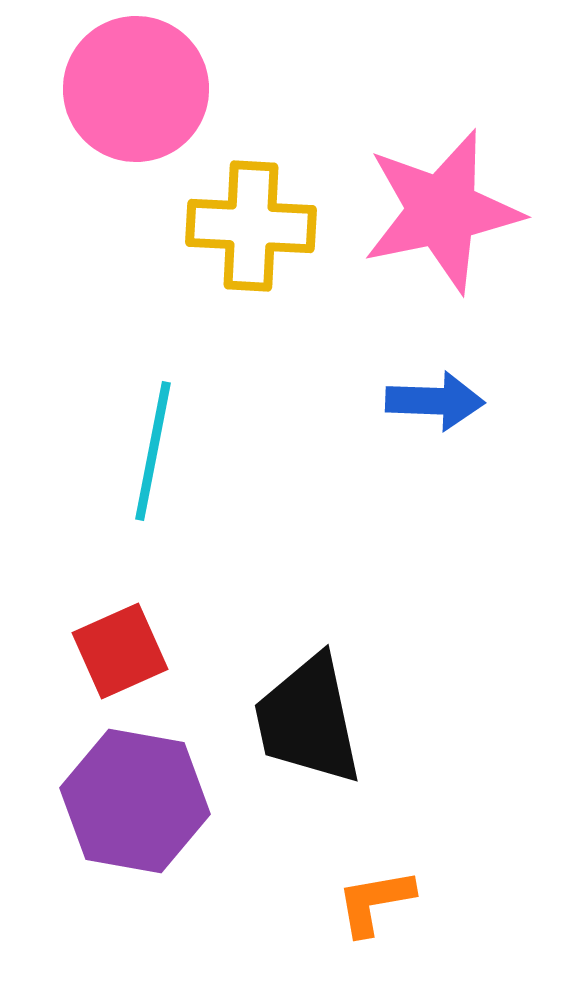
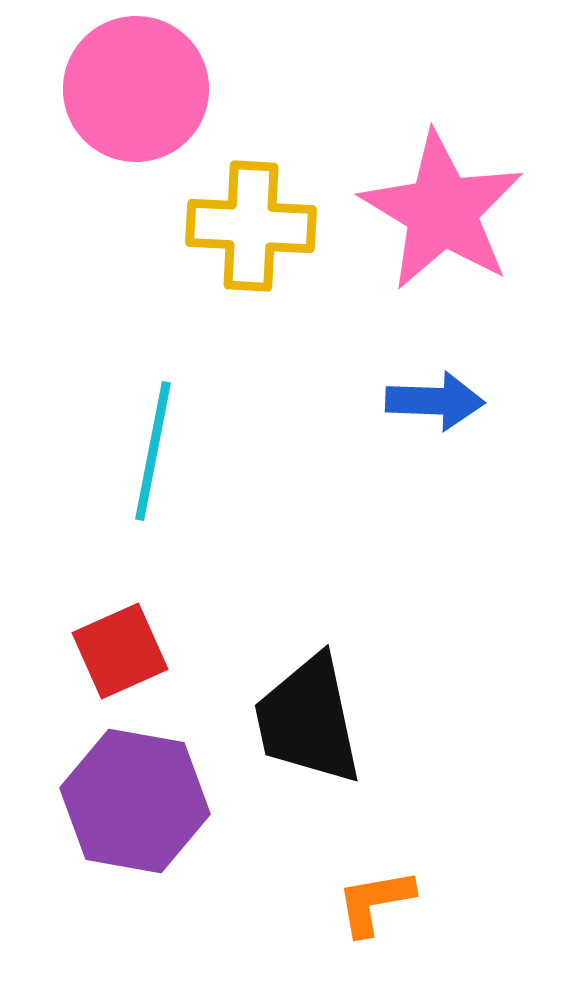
pink star: rotated 29 degrees counterclockwise
